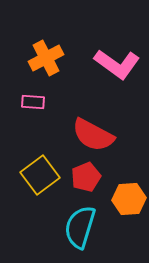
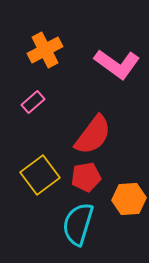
orange cross: moved 1 px left, 8 px up
pink rectangle: rotated 45 degrees counterclockwise
red semicircle: rotated 81 degrees counterclockwise
red pentagon: rotated 12 degrees clockwise
cyan semicircle: moved 2 px left, 3 px up
